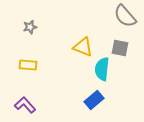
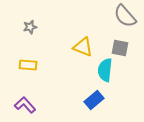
cyan semicircle: moved 3 px right, 1 px down
